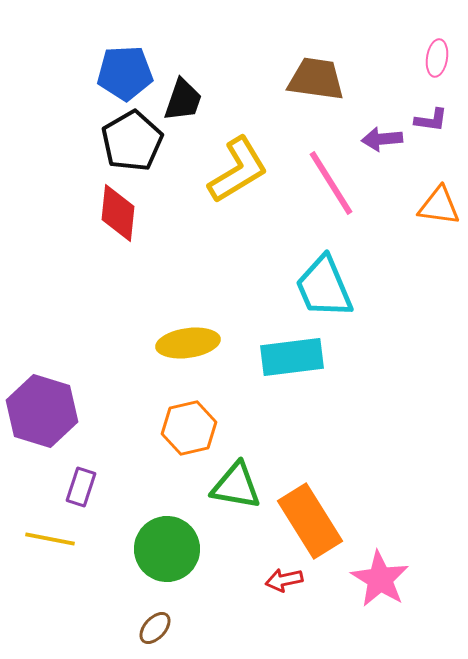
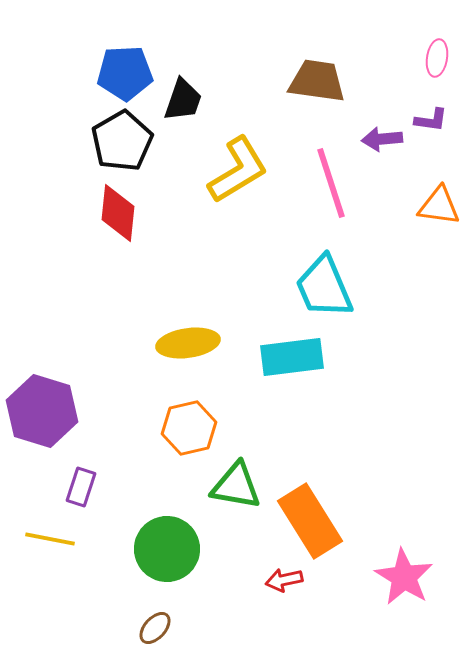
brown trapezoid: moved 1 px right, 2 px down
black pentagon: moved 10 px left
pink line: rotated 14 degrees clockwise
pink star: moved 24 px right, 2 px up
